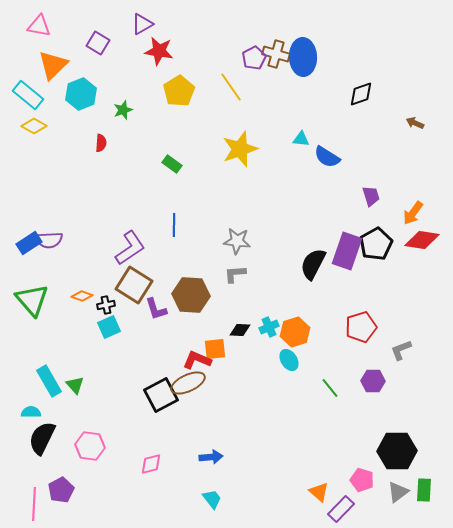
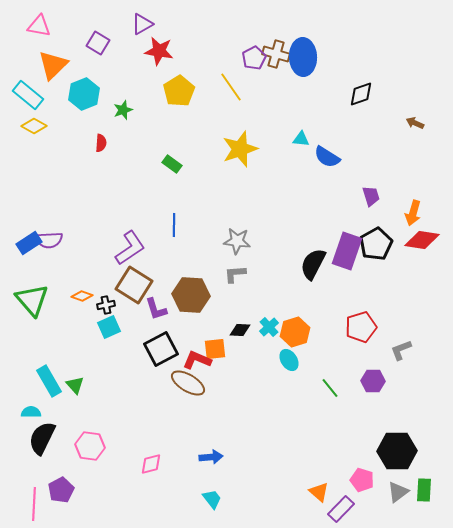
cyan hexagon at (81, 94): moved 3 px right
orange arrow at (413, 213): rotated 20 degrees counterclockwise
cyan cross at (269, 327): rotated 18 degrees counterclockwise
brown ellipse at (188, 383): rotated 56 degrees clockwise
black square at (161, 395): moved 46 px up
